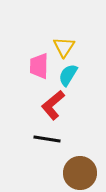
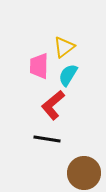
yellow triangle: rotated 20 degrees clockwise
brown circle: moved 4 px right
